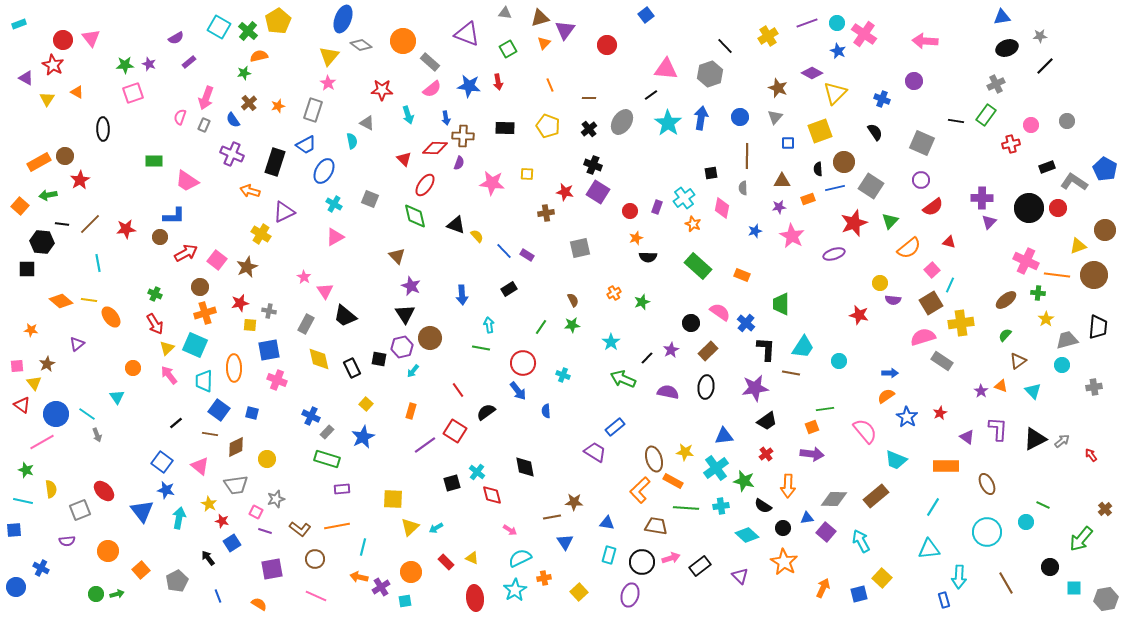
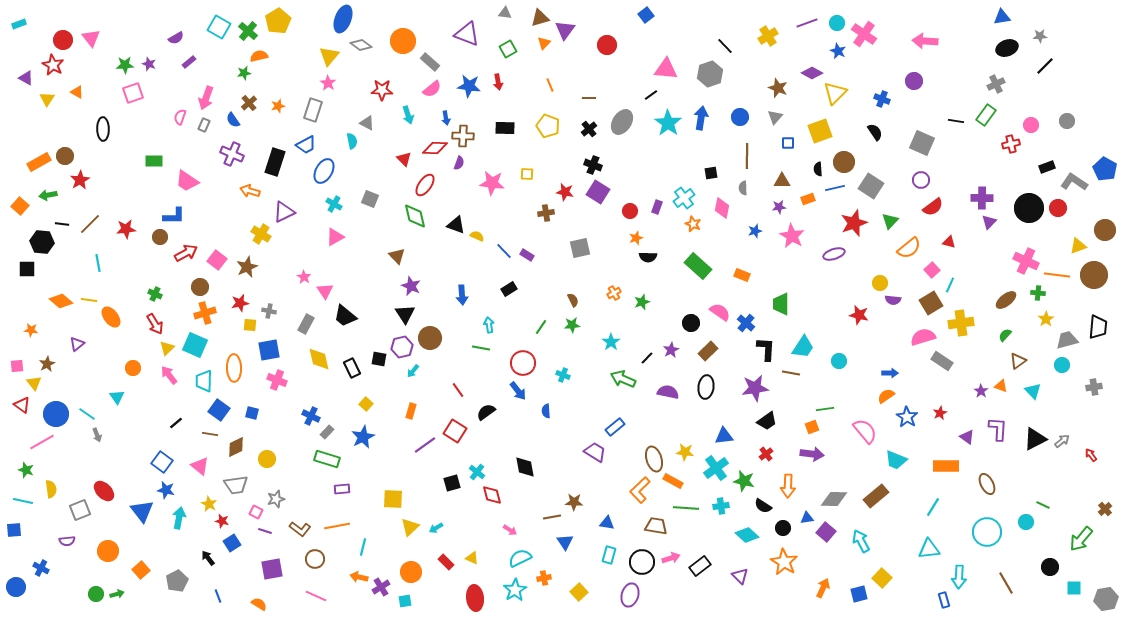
yellow semicircle at (477, 236): rotated 24 degrees counterclockwise
